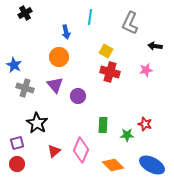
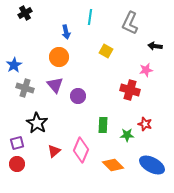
blue star: rotated 14 degrees clockwise
red cross: moved 20 px right, 18 px down
